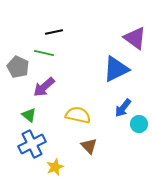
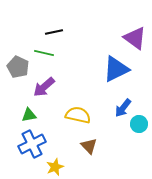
green triangle: rotated 49 degrees counterclockwise
